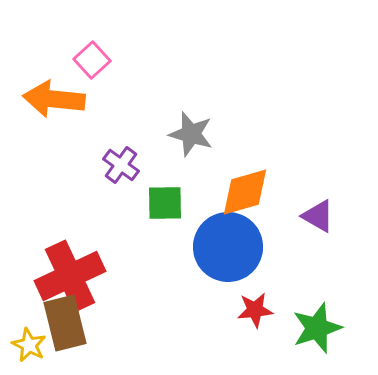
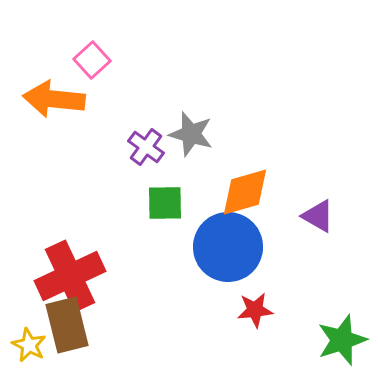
purple cross: moved 25 px right, 18 px up
brown rectangle: moved 2 px right, 2 px down
green star: moved 25 px right, 12 px down
